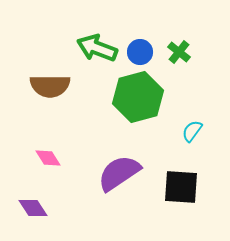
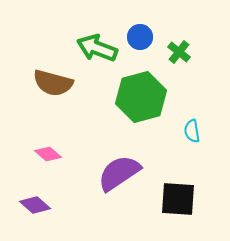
blue circle: moved 15 px up
brown semicircle: moved 3 px right, 3 px up; rotated 15 degrees clockwise
green hexagon: moved 3 px right
cyan semicircle: rotated 45 degrees counterclockwise
pink diamond: moved 4 px up; rotated 16 degrees counterclockwise
black square: moved 3 px left, 12 px down
purple diamond: moved 2 px right, 3 px up; rotated 16 degrees counterclockwise
